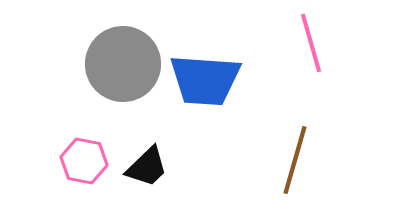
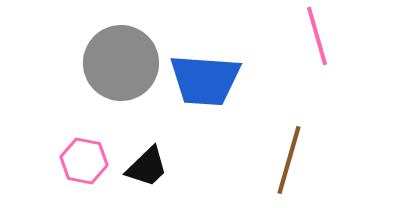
pink line: moved 6 px right, 7 px up
gray circle: moved 2 px left, 1 px up
brown line: moved 6 px left
